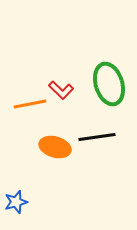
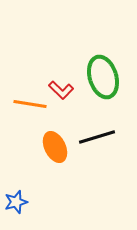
green ellipse: moved 6 px left, 7 px up
orange line: rotated 20 degrees clockwise
black line: rotated 9 degrees counterclockwise
orange ellipse: rotated 48 degrees clockwise
